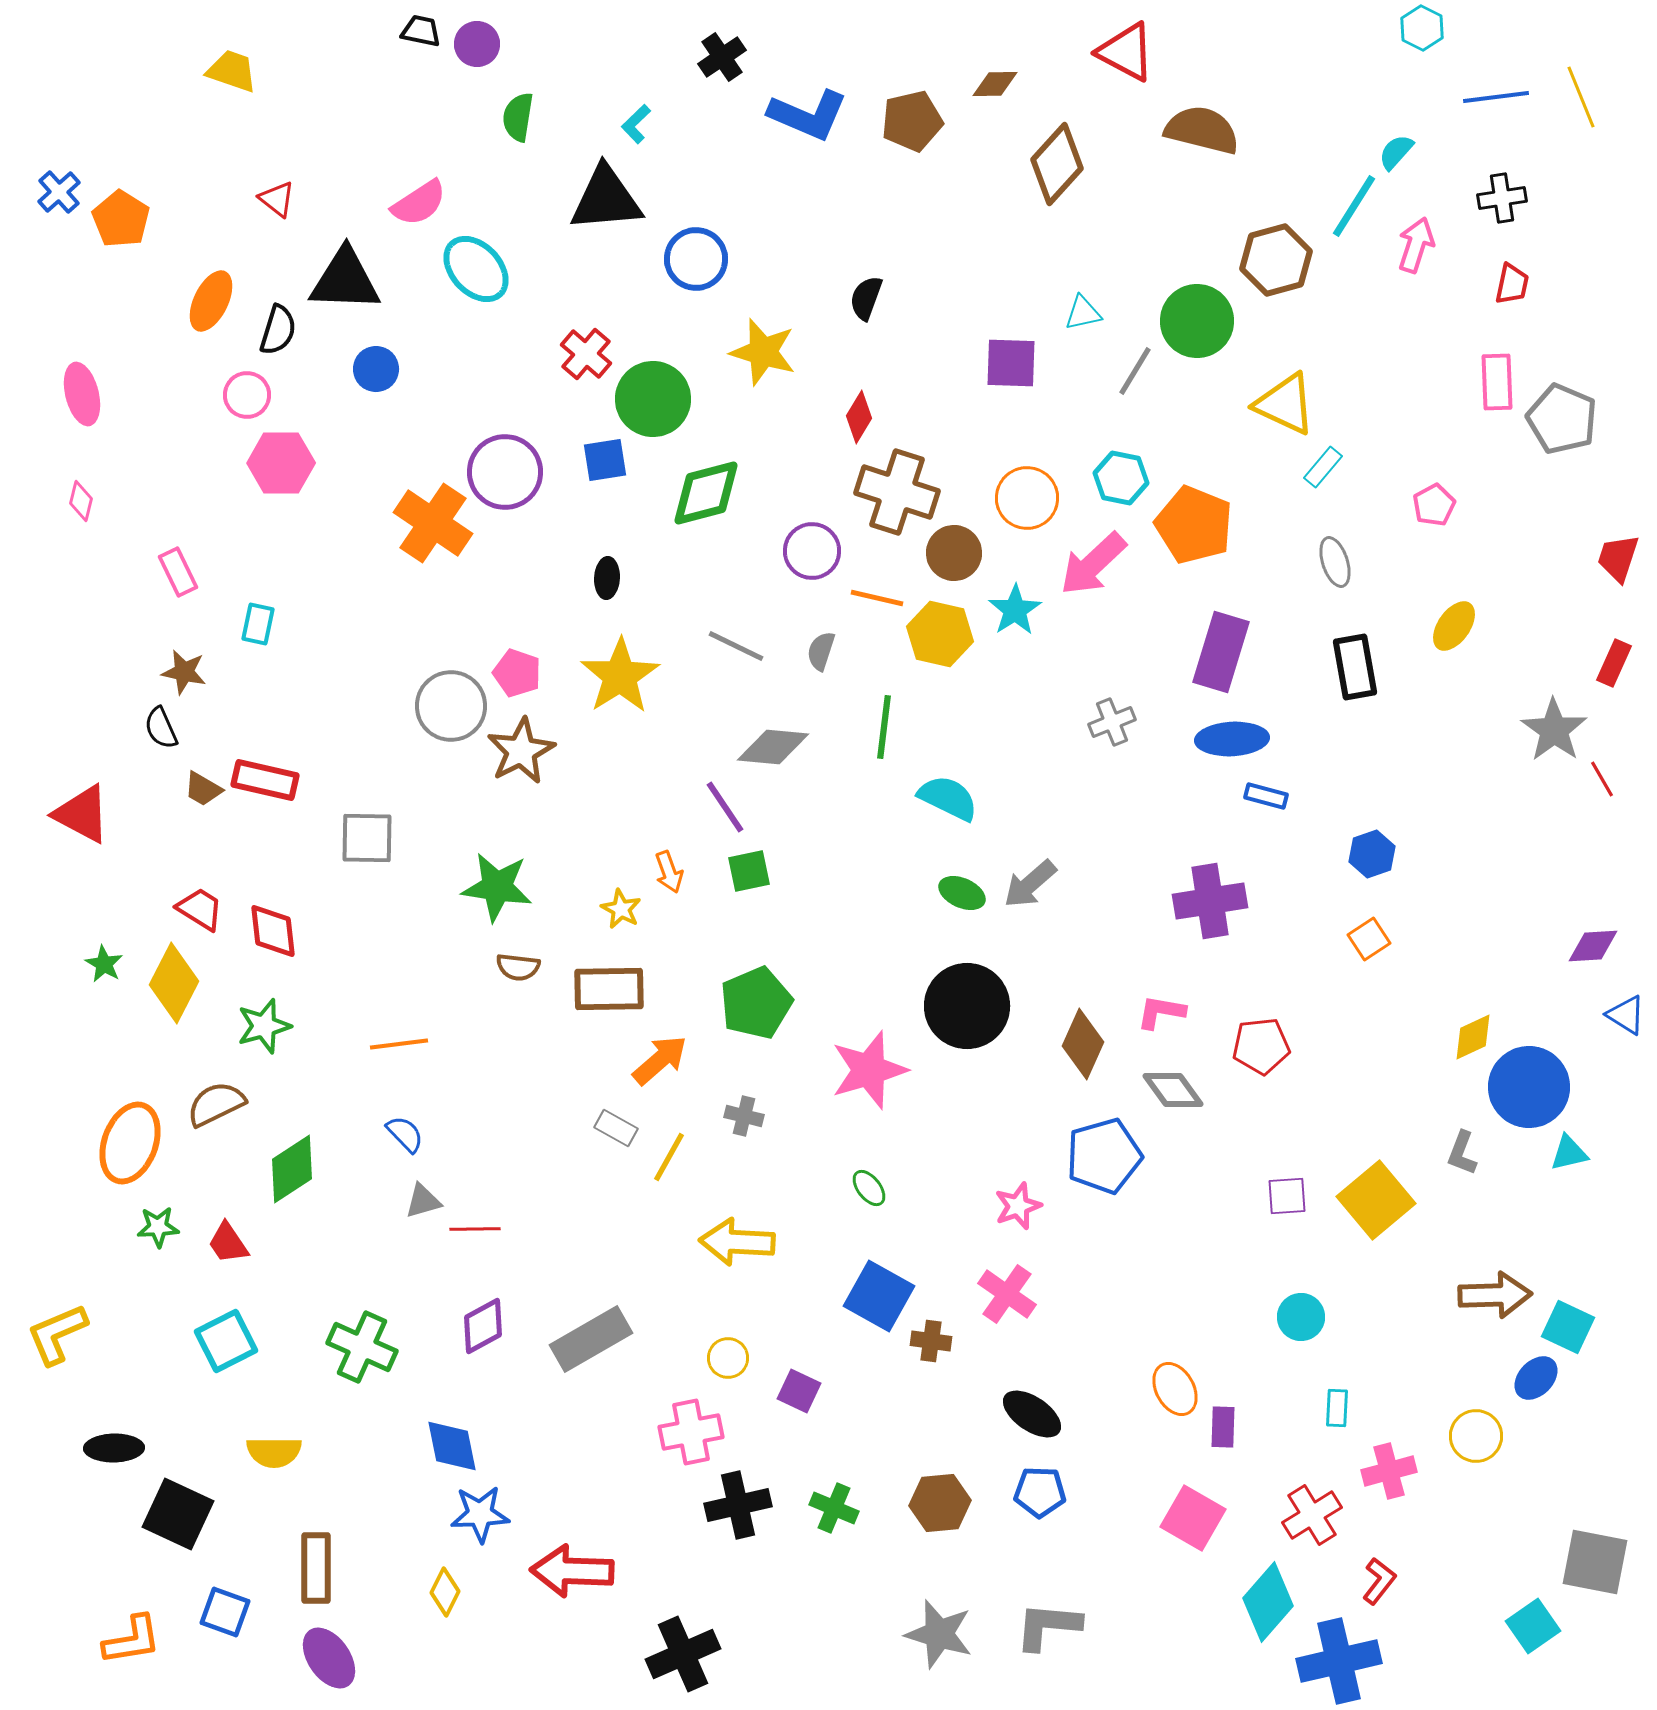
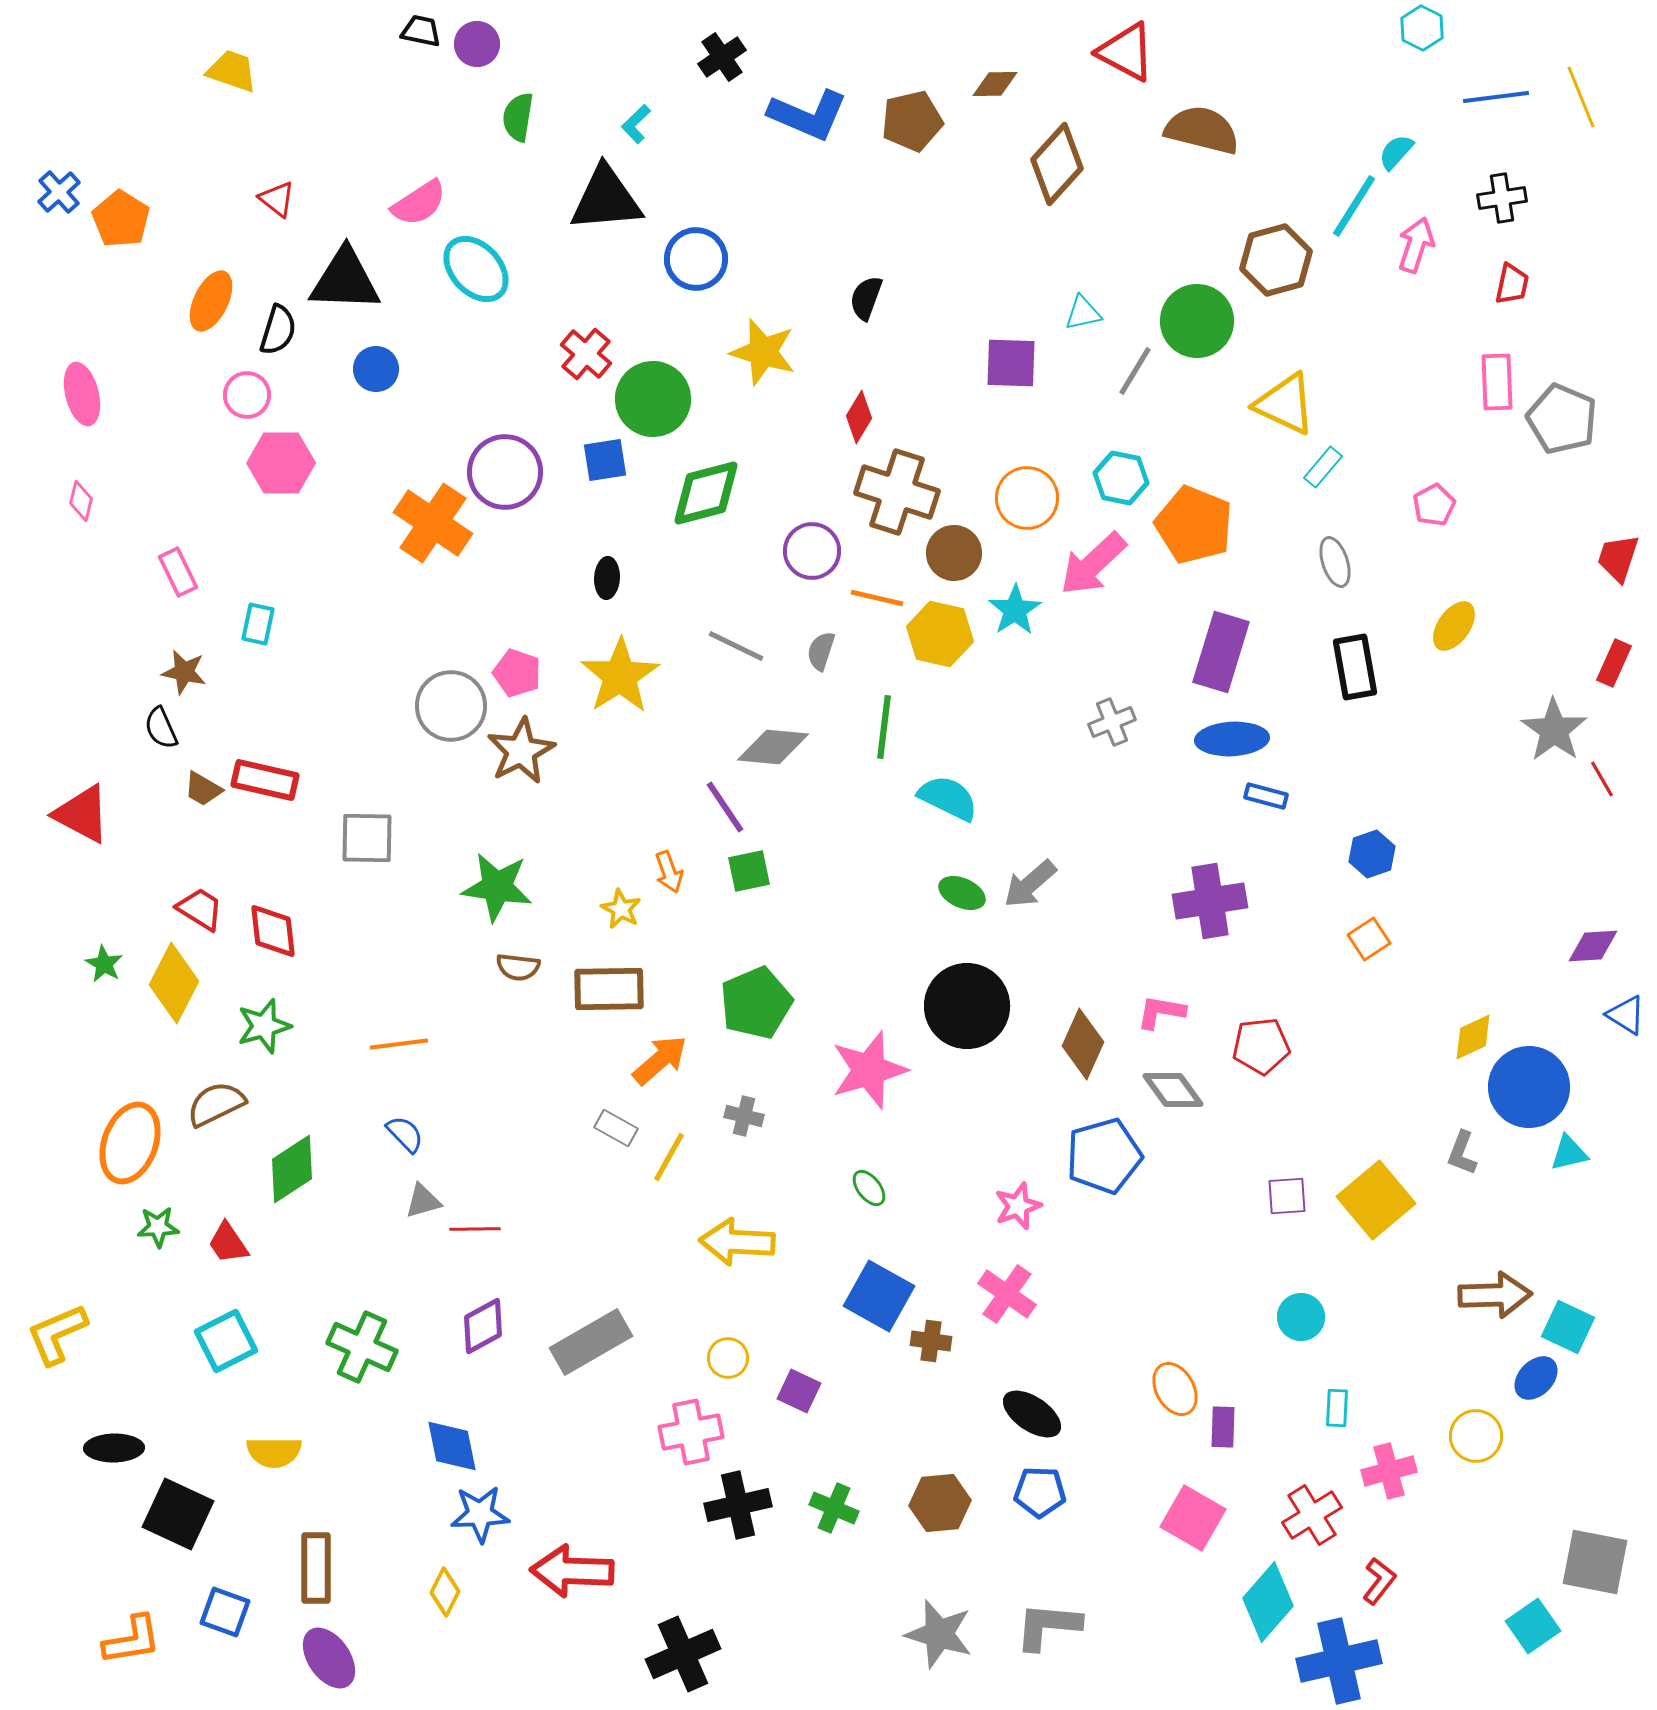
gray rectangle at (591, 1339): moved 3 px down
